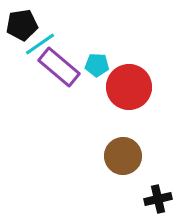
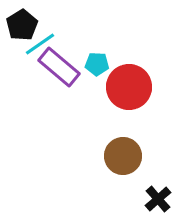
black pentagon: rotated 24 degrees counterclockwise
cyan pentagon: moved 1 px up
black cross: rotated 28 degrees counterclockwise
